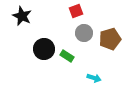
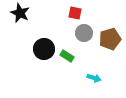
red square: moved 1 px left, 2 px down; rotated 32 degrees clockwise
black star: moved 2 px left, 3 px up
